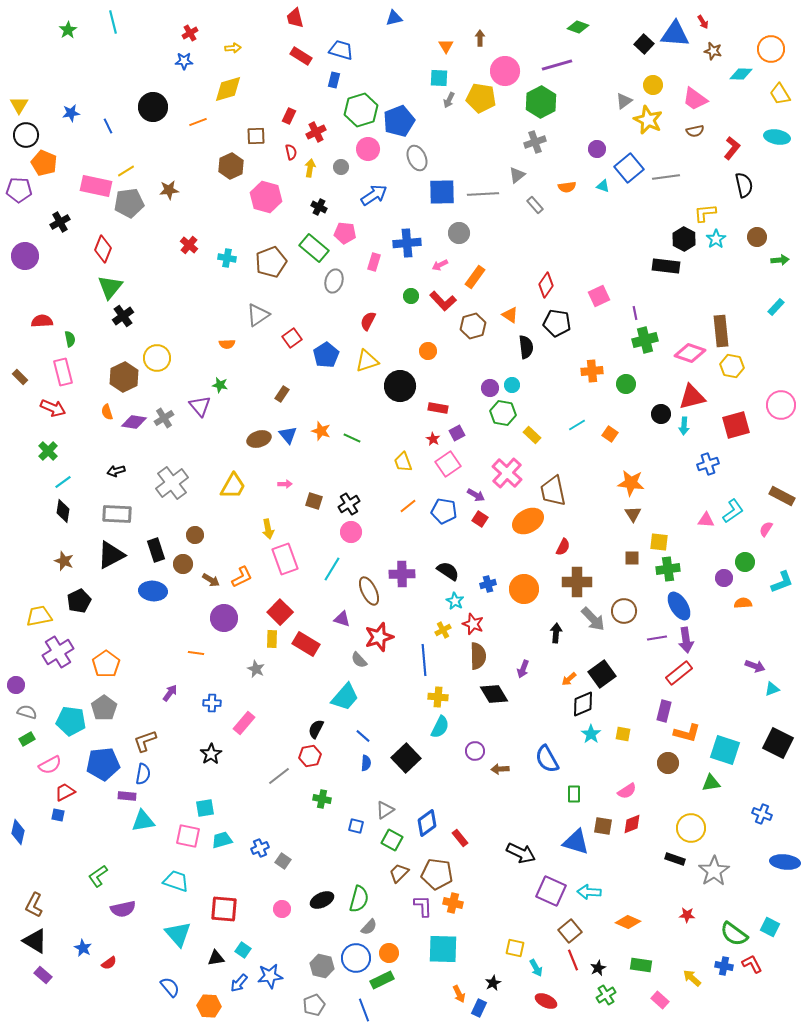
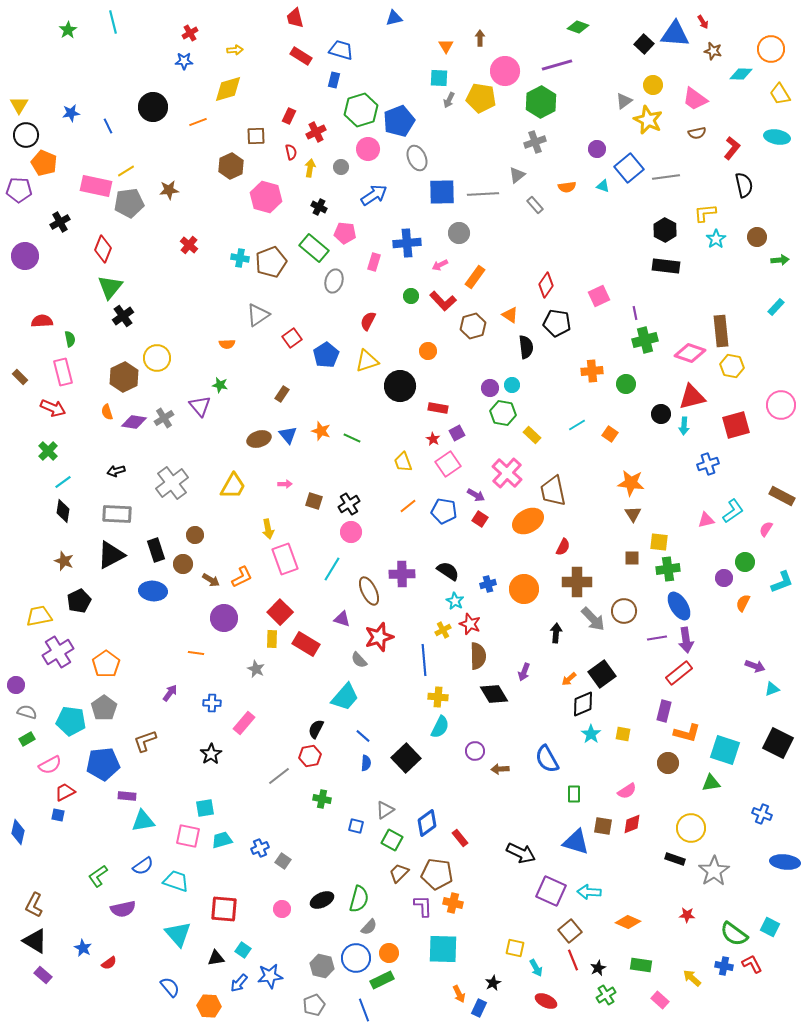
yellow arrow at (233, 48): moved 2 px right, 2 px down
brown semicircle at (695, 131): moved 2 px right, 2 px down
black hexagon at (684, 239): moved 19 px left, 9 px up
cyan cross at (227, 258): moved 13 px right
pink triangle at (706, 520): rotated 18 degrees counterclockwise
orange semicircle at (743, 603): rotated 60 degrees counterclockwise
red star at (473, 624): moved 3 px left
purple arrow at (523, 669): moved 1 px right, 3 px down
blue semicircle at (143, 774): moved 92 px down; rotated 45 degrees clockwise
